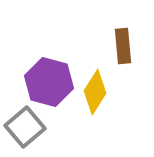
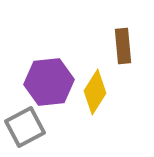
purple hexagon: rotated 21 degrees counterclockwise
gray square: rotated 12 degrees clockwise
